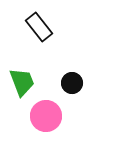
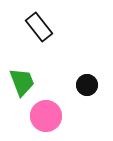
black circle: moved 15 px right, 2 px down
